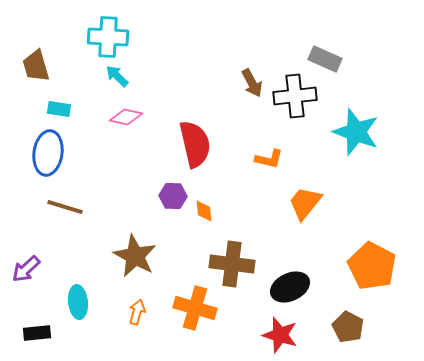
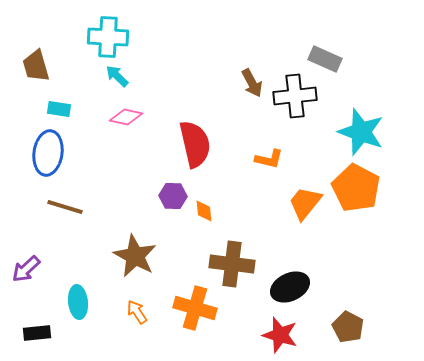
cyan star: moved 5 px right
orange pentagon: moved 16 px left, 78 px up
orange arrow: rotated 50 degrees counterclockwise
